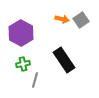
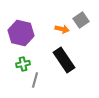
orange arrow: moved 10 px down
purple hexagon: rotated 15 degrees counterclockwise
